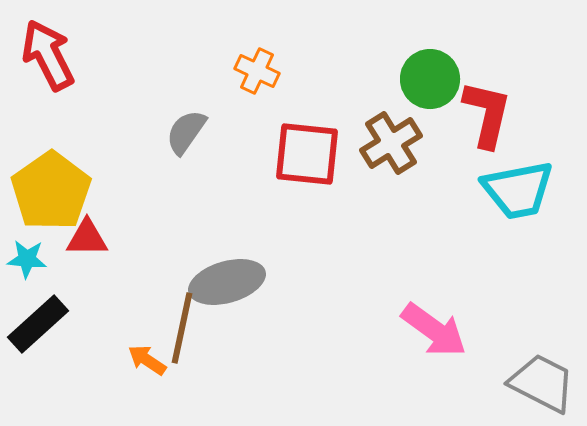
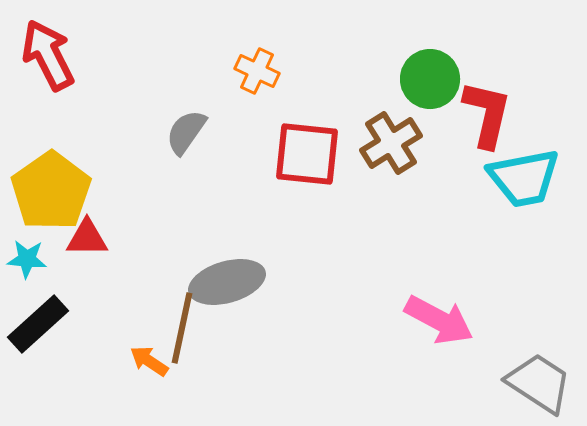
cyan trapezoid: moved 6 px right, 12 px up
pink arrow: moved 5 px right, 10 px up; rotated 8 degrees counterclockwise
orange arrow: moved 2 px right, 1 px down
gray trapezoid: moved 3 px left; rotated 6 degrees clockwise
